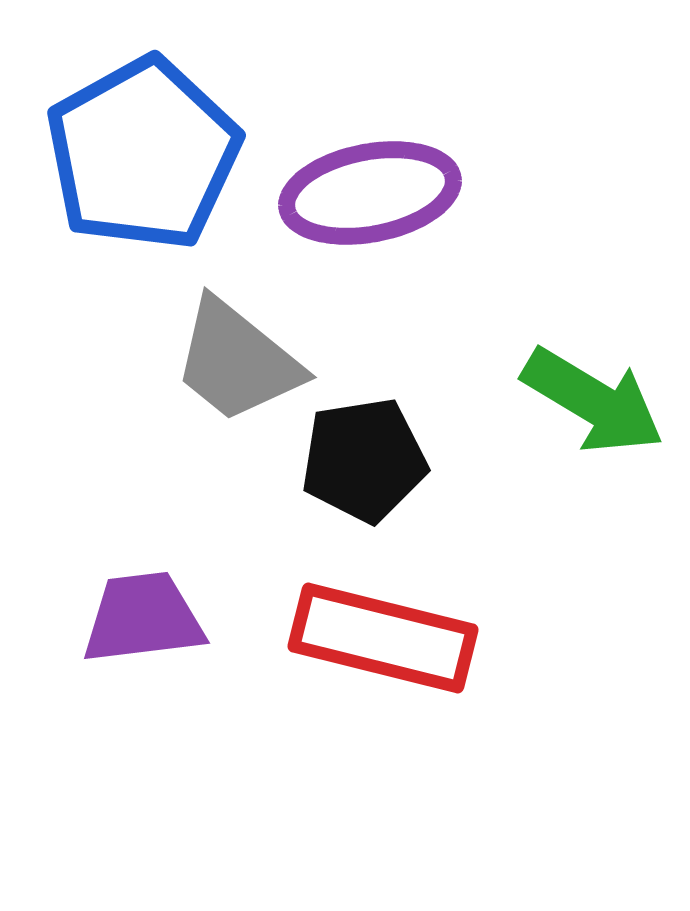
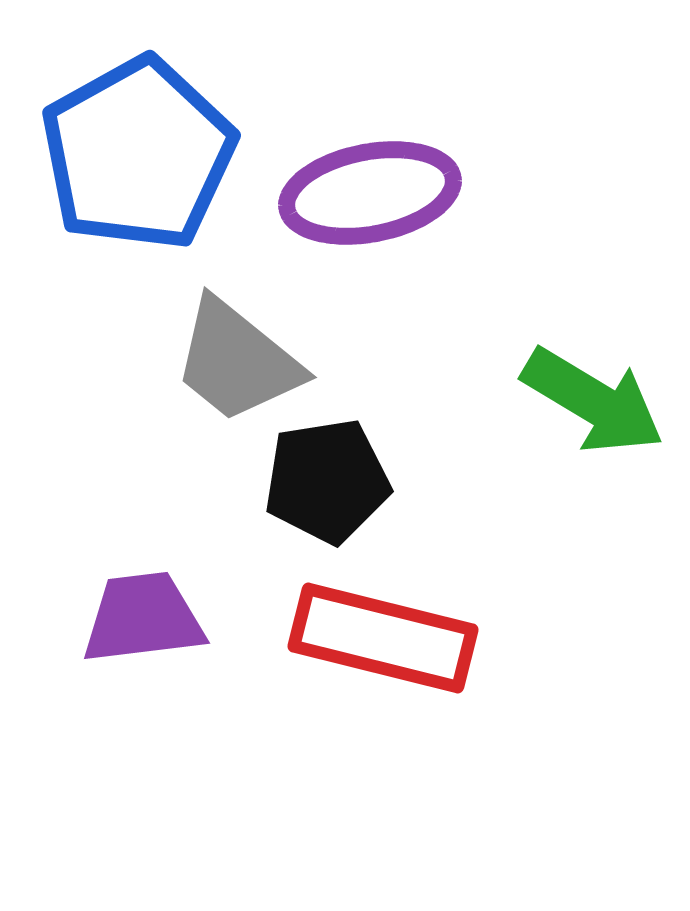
blue pentagon: moved 5 px left
black pentagon: moved 37 px left, 21 px down
